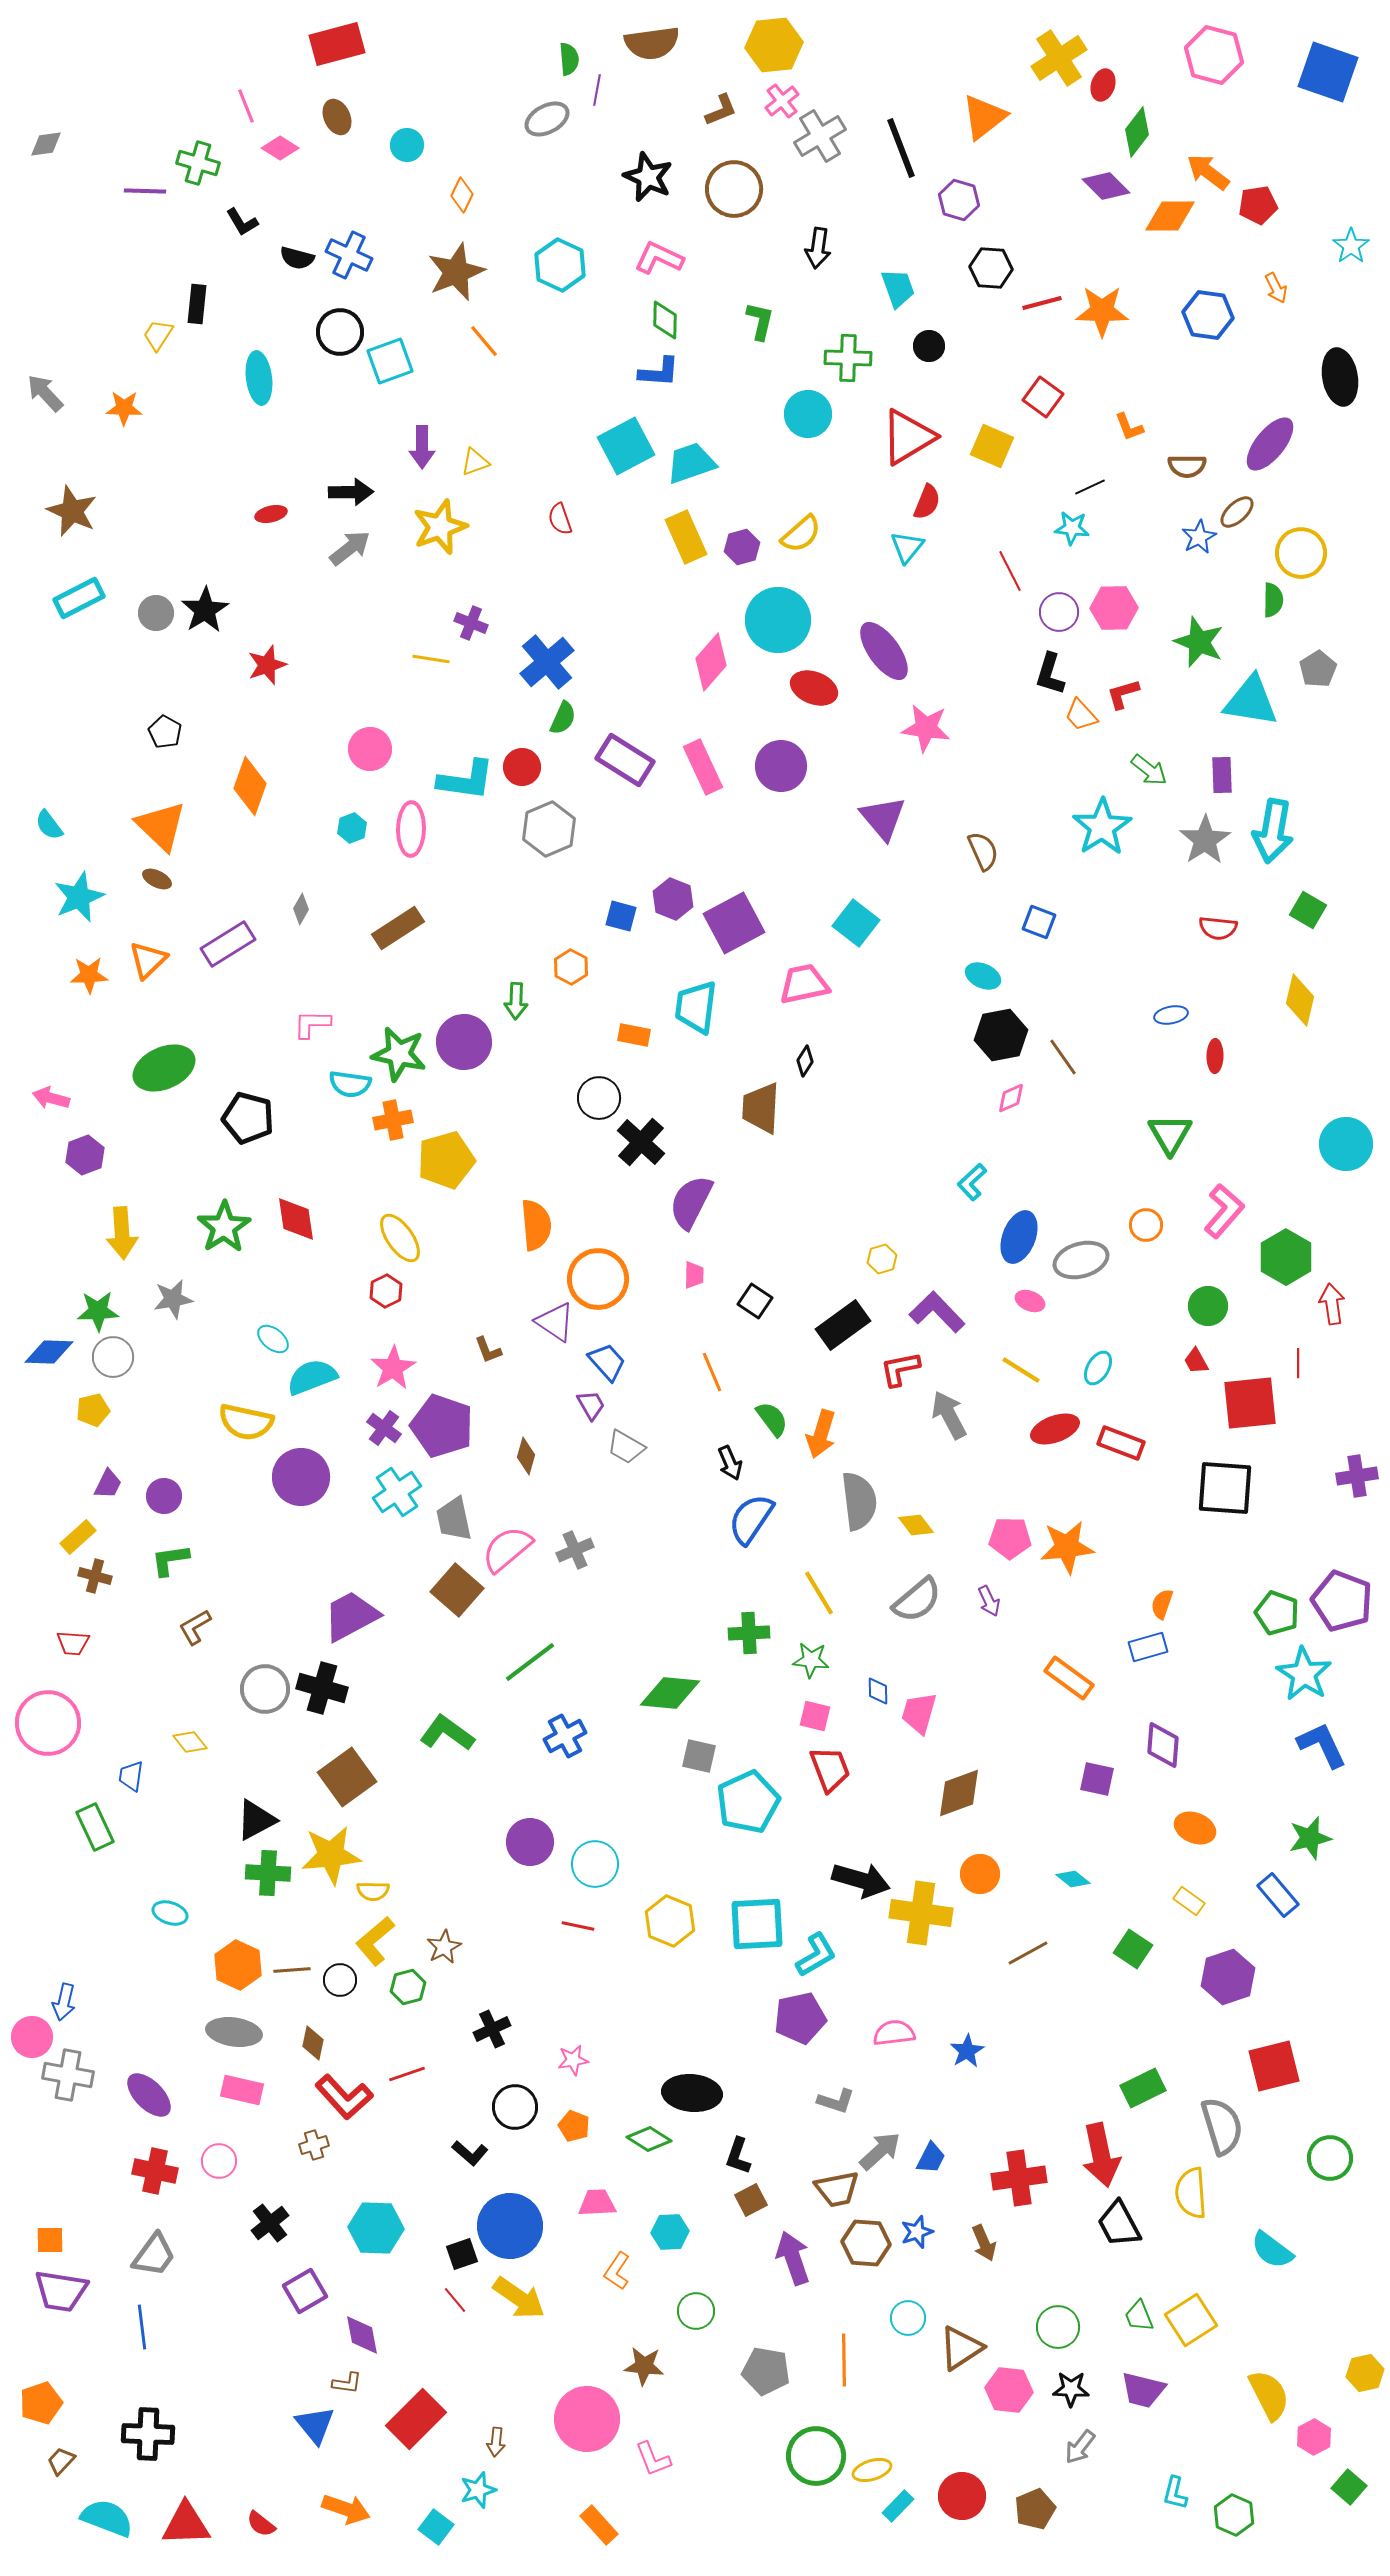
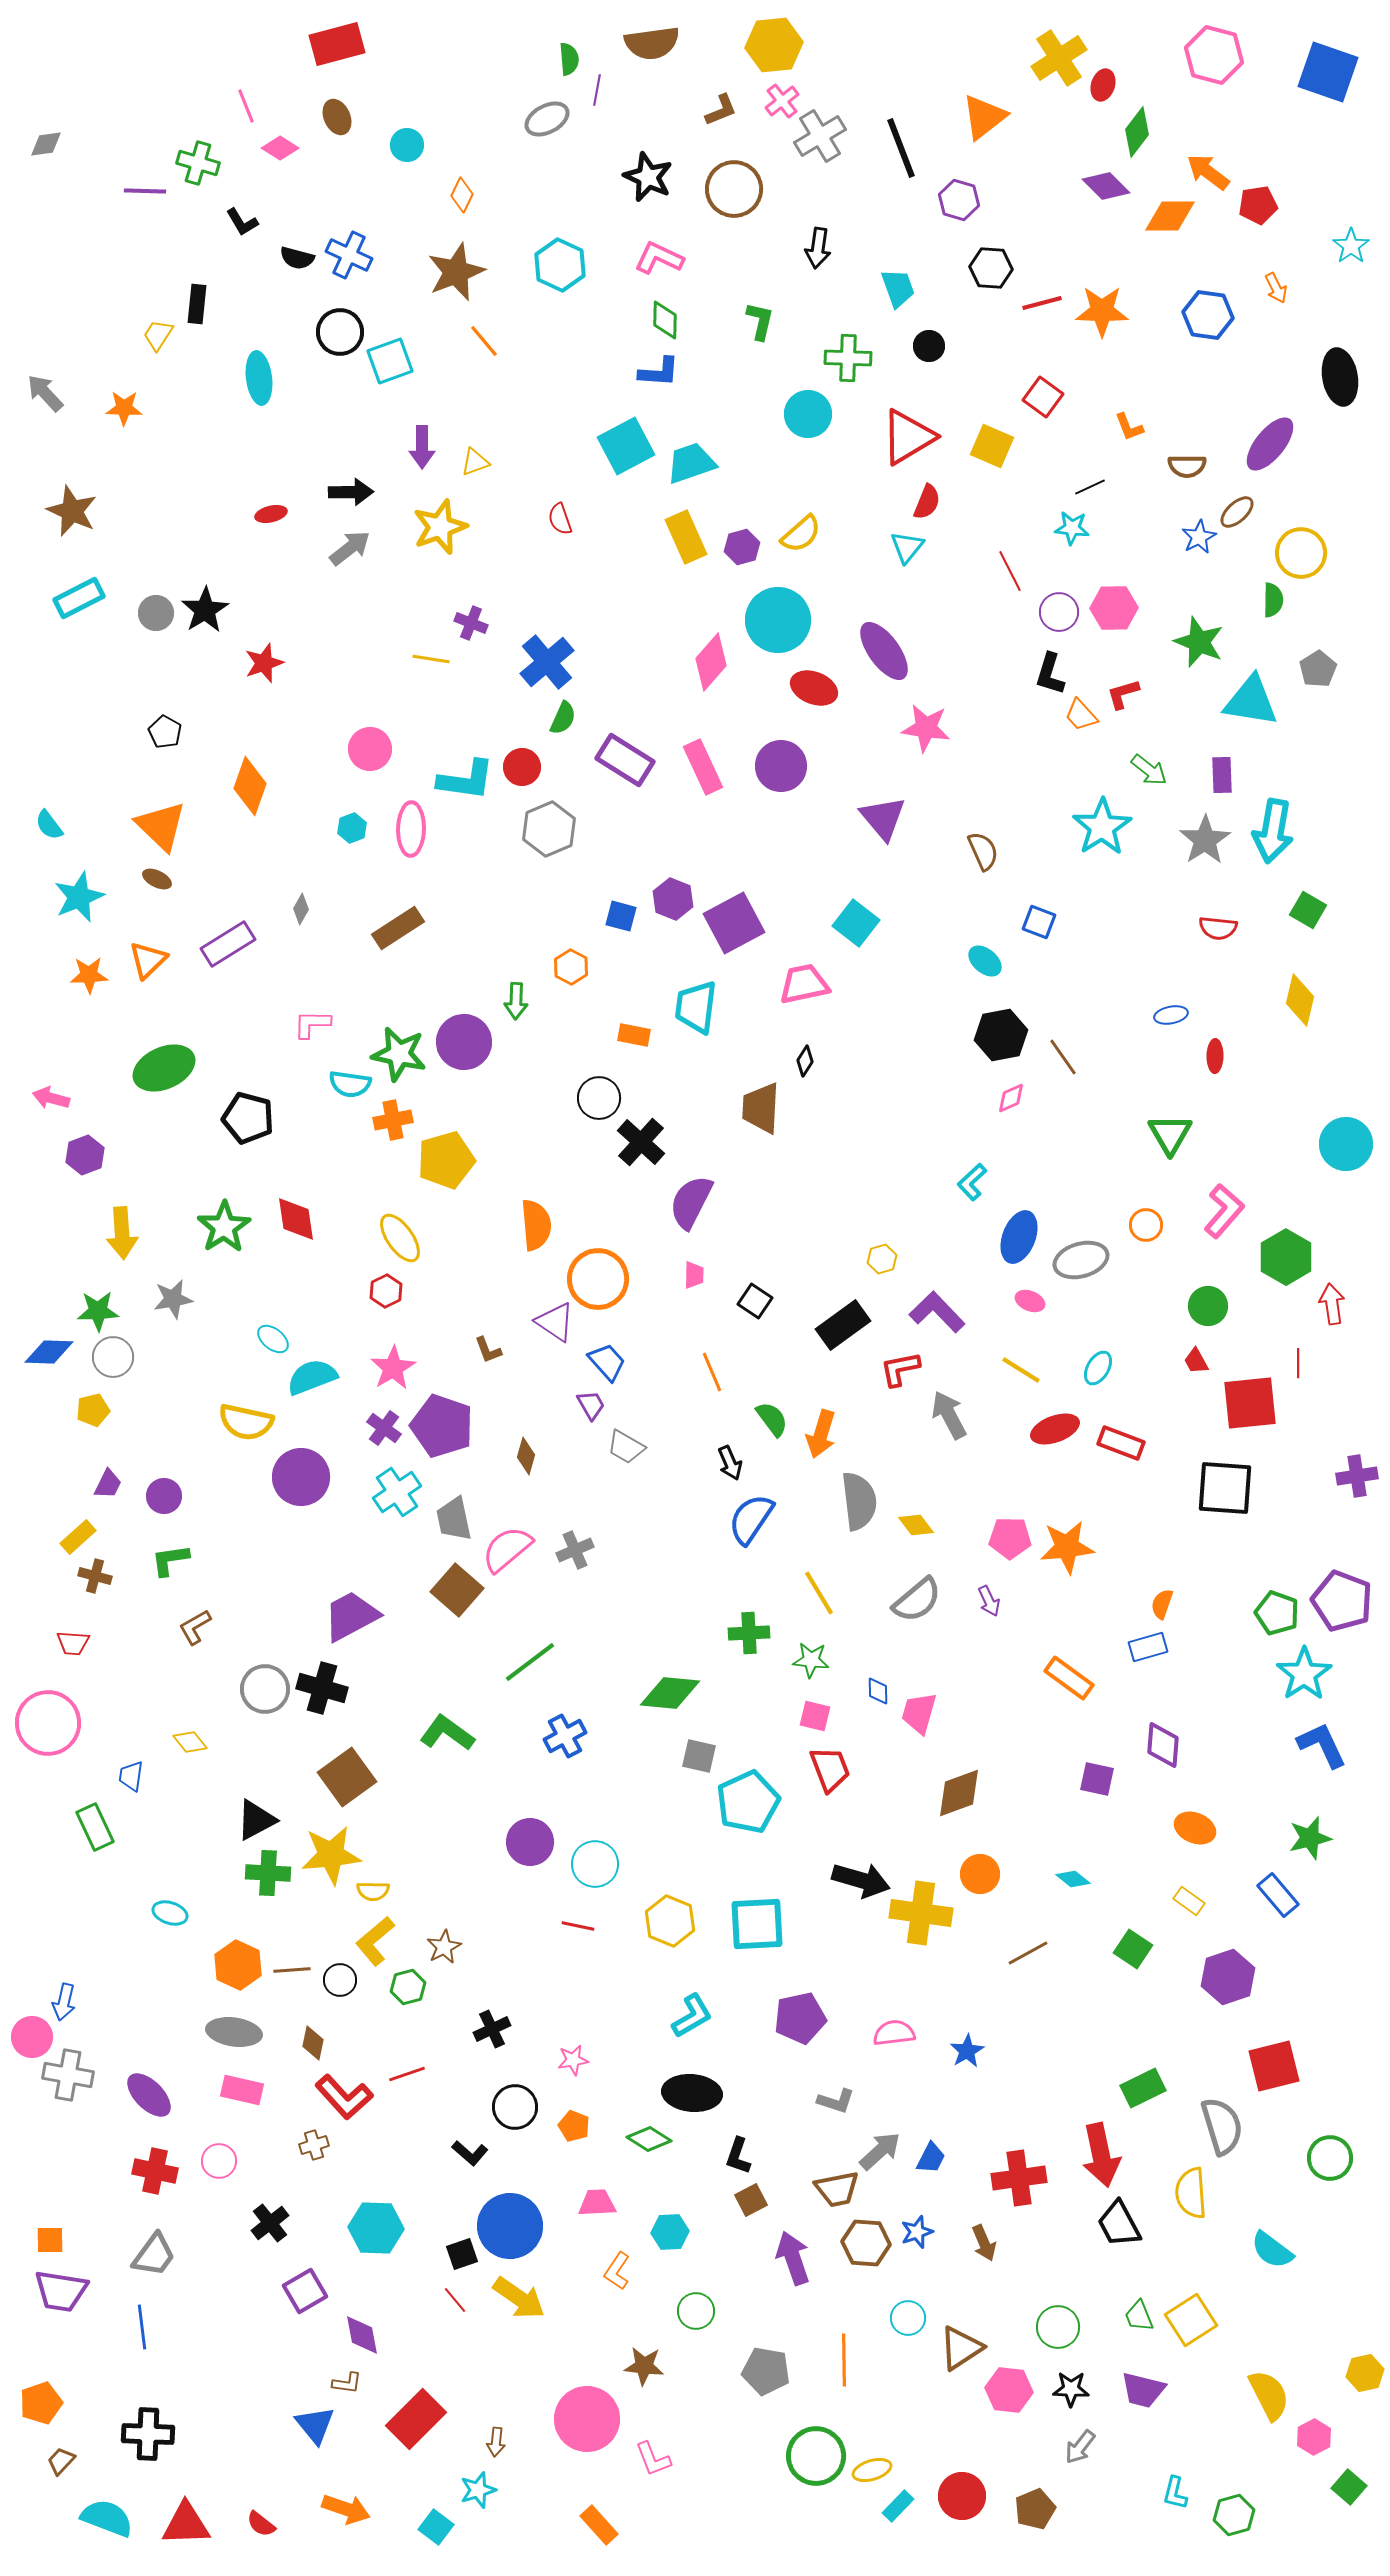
red star at (267, 665): moved 3 px left, 2 px up
cyan ellipse at (983, 976): moved 2 px right, 15 px up; rotated 16 degrees clockwise
cyan star at (1304, 1674): rotated 6 degrees clockwise
cyan L-shape at (816, 1955): moved 124 px left, 61 px down
green hexagon at (1234, 2515): rotated 21 degrees clockwise
